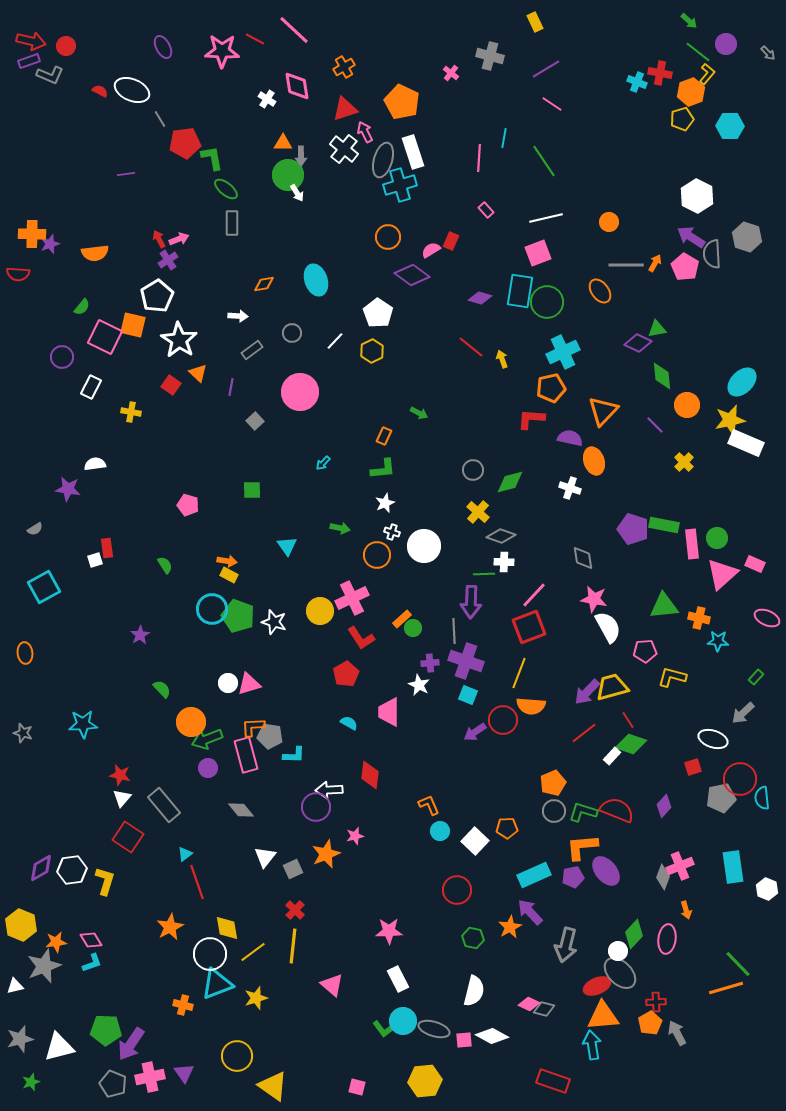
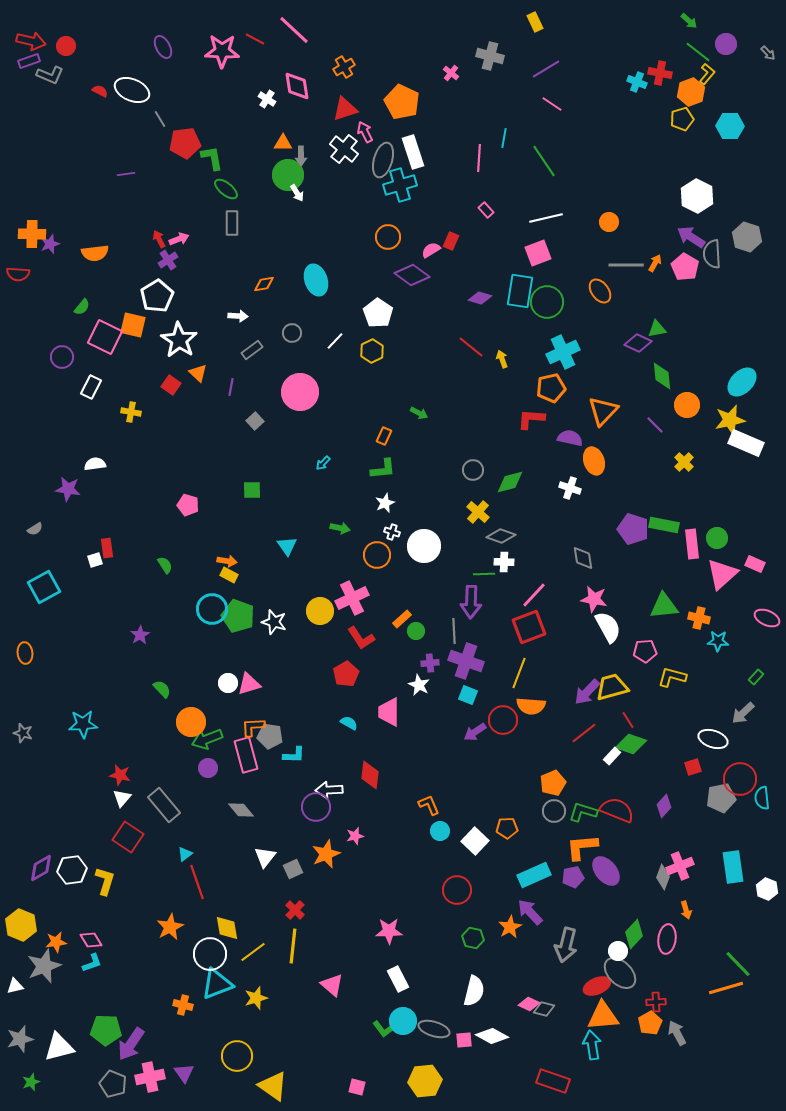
green circle at (413, 628): moved 3 px right, 3 px down
